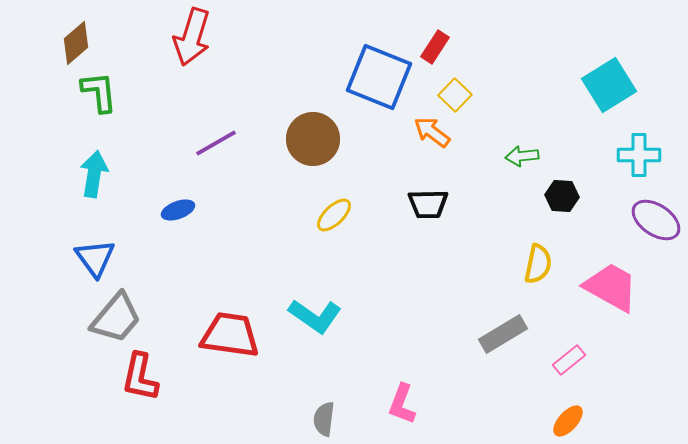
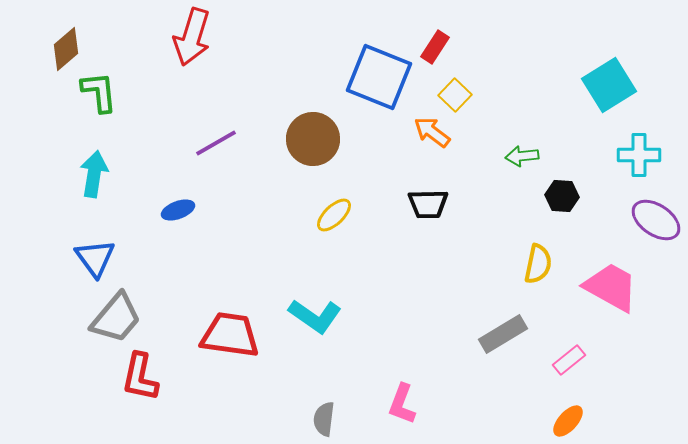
brown diamond: moved 10 px left, 6 px down
